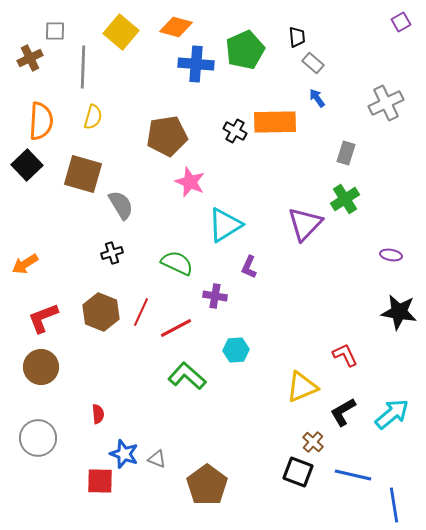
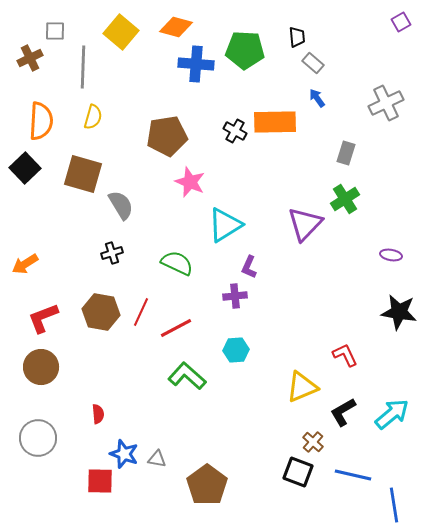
green pentagon at (245, 50): rotated 27 degrees clockwise
black square at (27, 165): moved 2 px left, 3 px down
purple cross at (215, 296): moved 20 px right; rotated 15 degrees counterclockwise
brown hexagon at (101, 312): rotated 12 degrees counterclockwise
gray triangle at (157, 459): rotated 12 degrees counterclockwise
